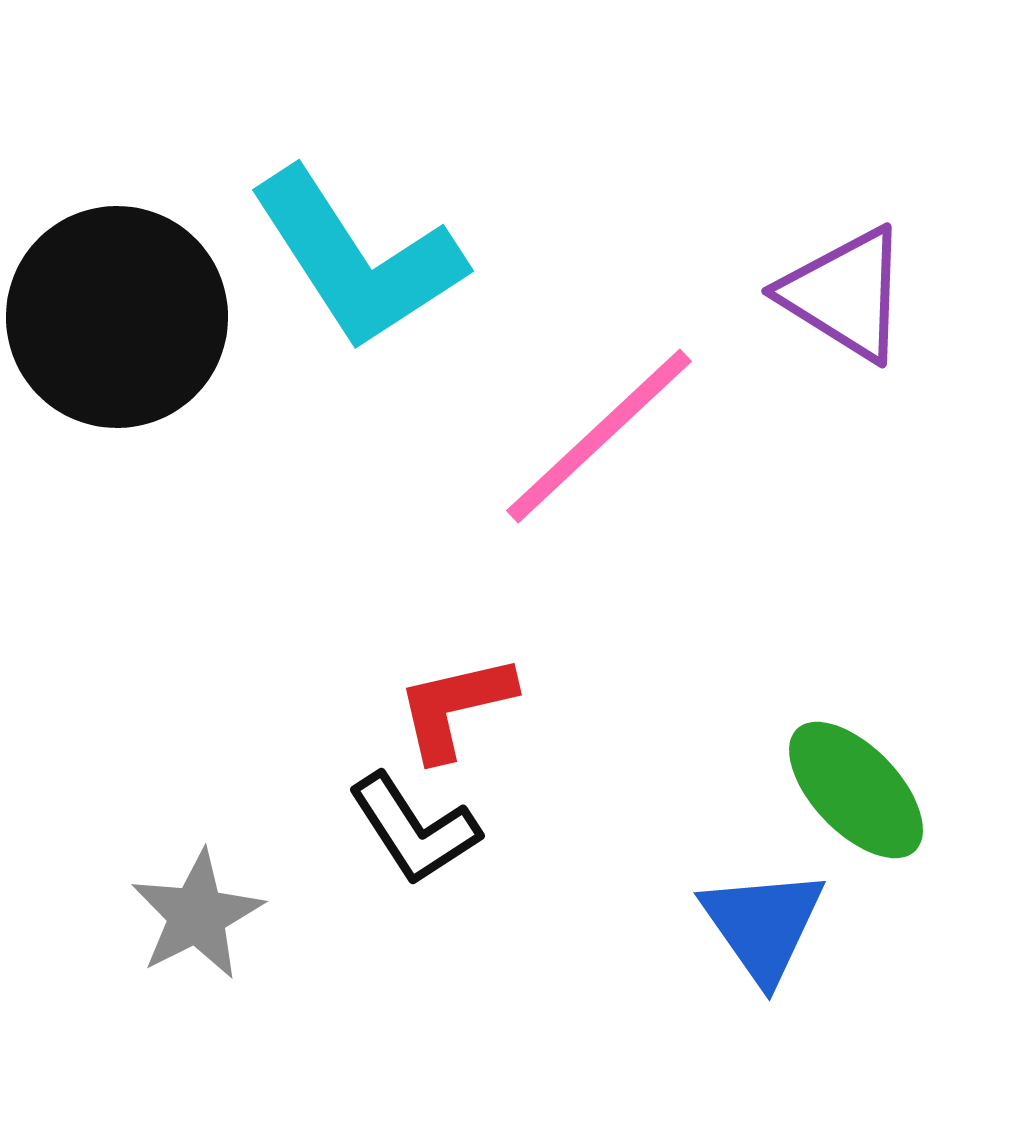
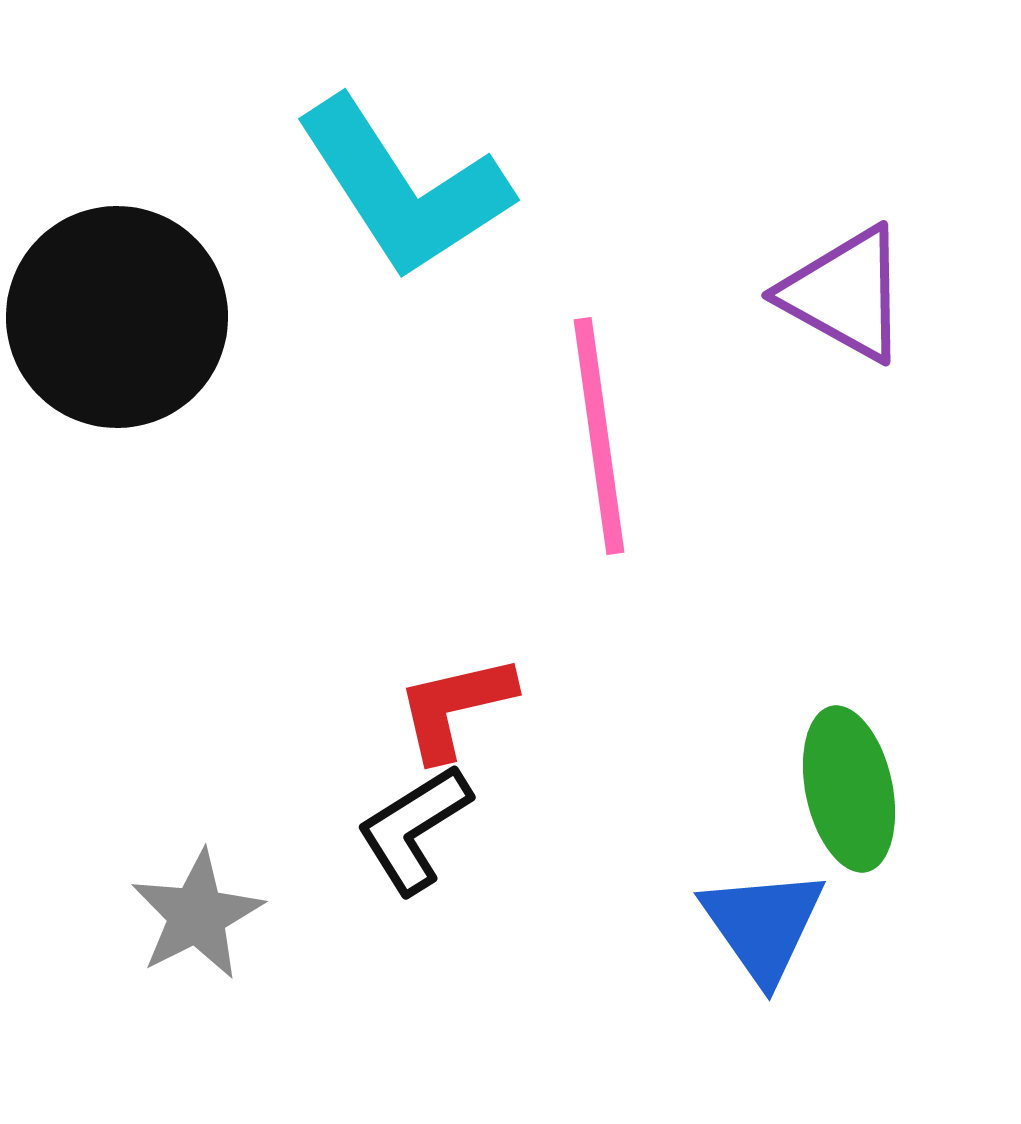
cyan L-shape: moved 46 px right, 71 px up
purple triangle: rotated 3 degrees counterclockwise
pink line: rotated 55 degrees counterclockwise
green ellipse: moved 7 px left, 1 px up; rotated 32 degrees clockwise
black L-shape: rotated 91 degrees clockwise
